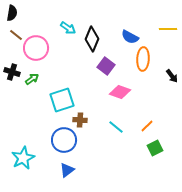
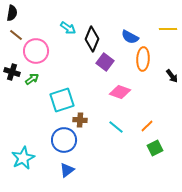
pink circle: moved 3 px down
purple square: moved 1 px left, 4 px up
